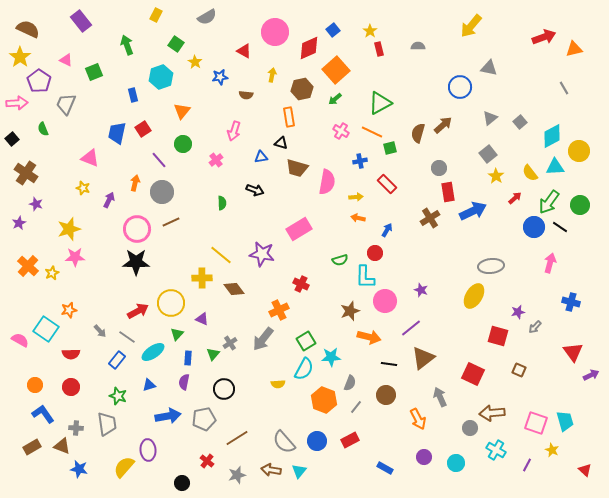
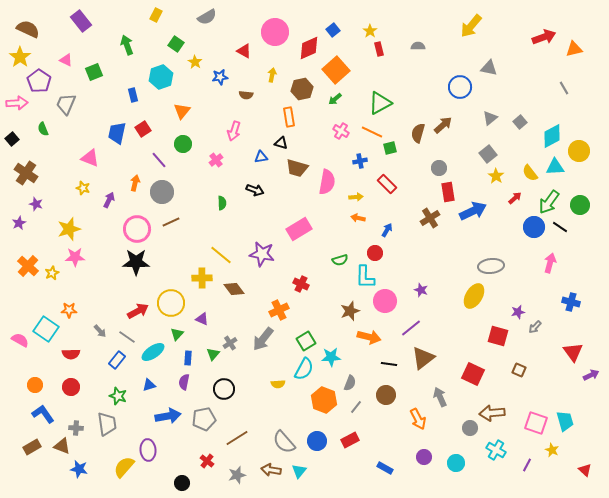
orange star at (69, 310): rotated 14 degrees clockwise
